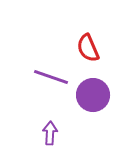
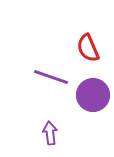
purple arrow: rotated 10 degrees counterclockwise
